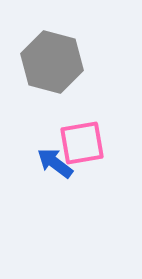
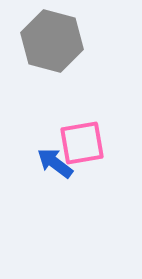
gray hexagon: moved 21 px up
